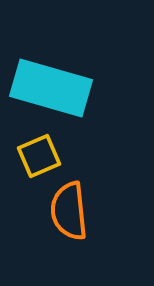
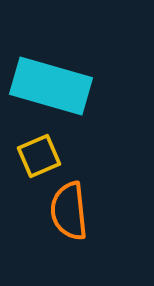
cyan rectangle: moved 2 px up
